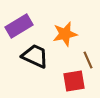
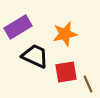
purple rectangle: moved 1 px left, 1 px down
brown line: moved 24 px down
red square: moved 8 px left, 9 px up
